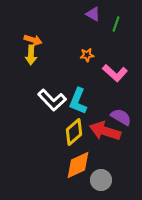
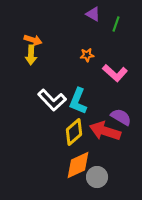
gray circle: moved 4 px left, 3 px up
